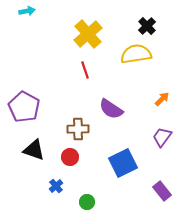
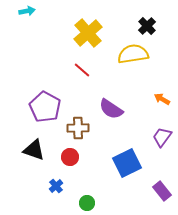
yellow cross: moved 1 px up
yellow semicircle: moved 3 px left
red line: moved 3 px left; rotated 30 degrees counterclockwise
orange arrow: rotated 105 degrees counterclockwise
purple pentagon: moved 21 px right
brown cross: moved 1 px up
blue square: moved 4 px right
green circle: moved 1 px down
